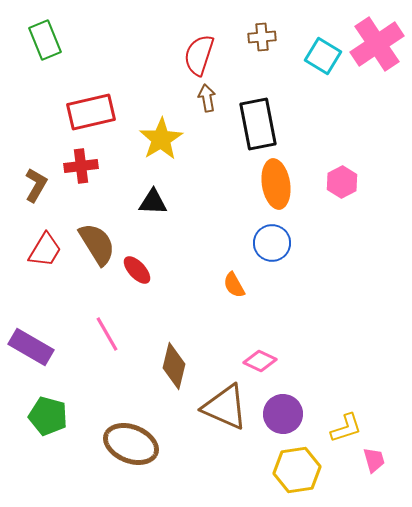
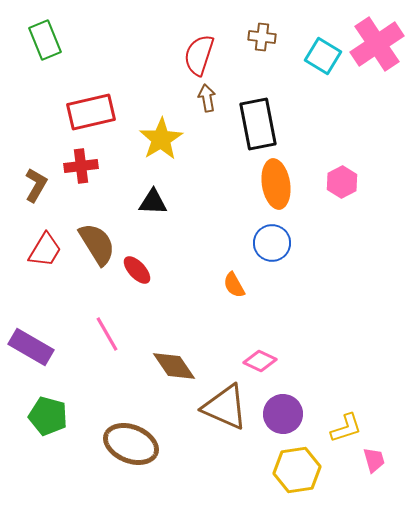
brown cross: rotated 12 degrees clockwise
brown diamond: rotated 48 degrees counterclockwise
